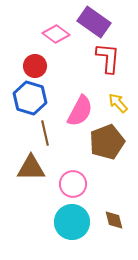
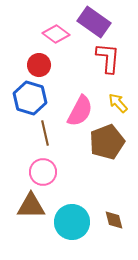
red circle: moved 4 px right, 1 px up
brown triangle: moved 38 px down
pink circle: moved 30 px left, 12 px up
